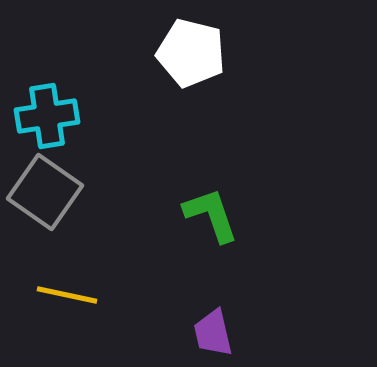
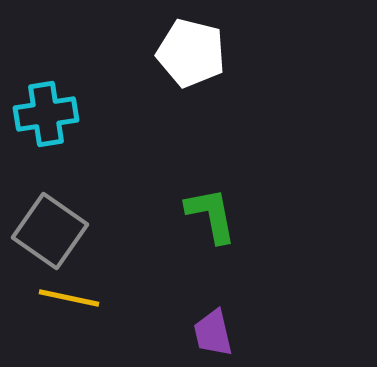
cyan cross: moved 1 px left, 2 px up
gray square: moved 5 px right, 39 px down
green L-shape: rotated 8 degrees clockwise
yellow line: moved 2 px right, 3 px down
